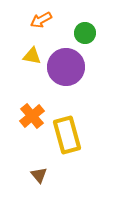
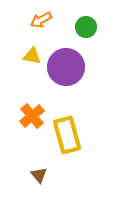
green circle: moved 1 px right, 6 px up
